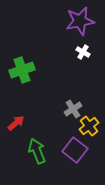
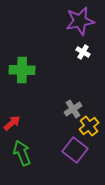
green cross: rotated 20 degrees clockwise
red arrow: moved 4 px left
green arrow: moved 15 px left, 2 px down
